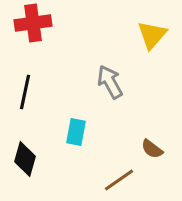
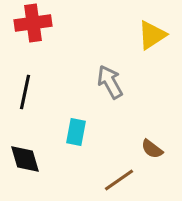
yellow triangle: rotated 16 degrees clockwise
black diamond: rotated 32 degrees counterclockwise
